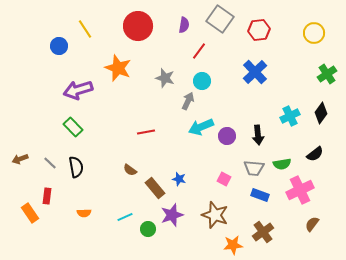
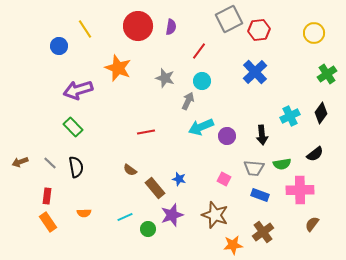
gray square at (220, 19): moved 9 px right; rotated 28 degrees clockwise
purple semicircle at (184, 25): moved 13 px left, 2 px down
black arrow at (258, 135): moved 4 px right
brown arrow at (20, 159): moved 3 px down
pink cross at (300, 190): rotated 24 degrees clockwise
orange rectangle at (30, 213): moved 18 px right, 9 px down
